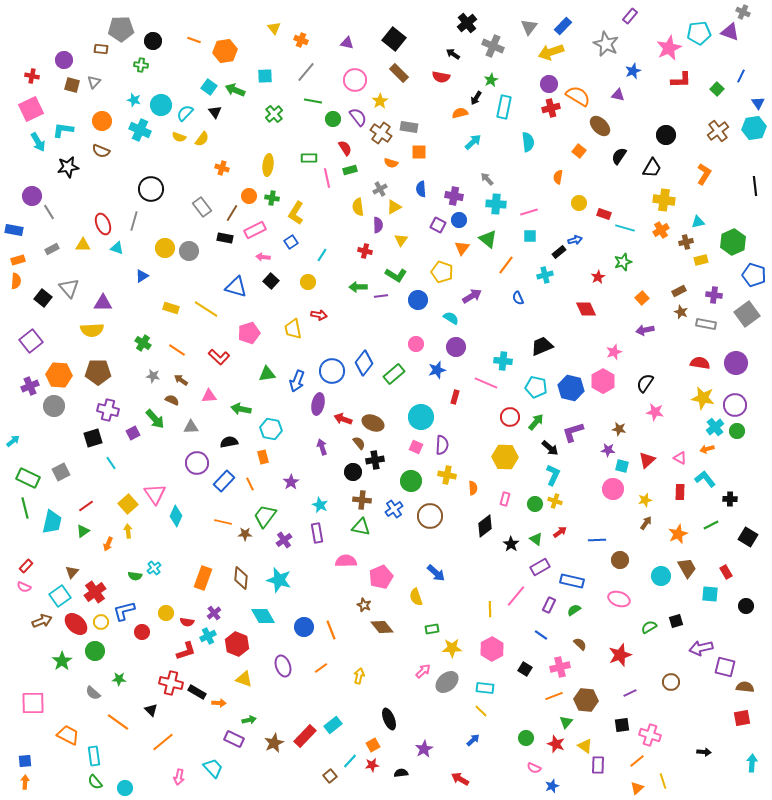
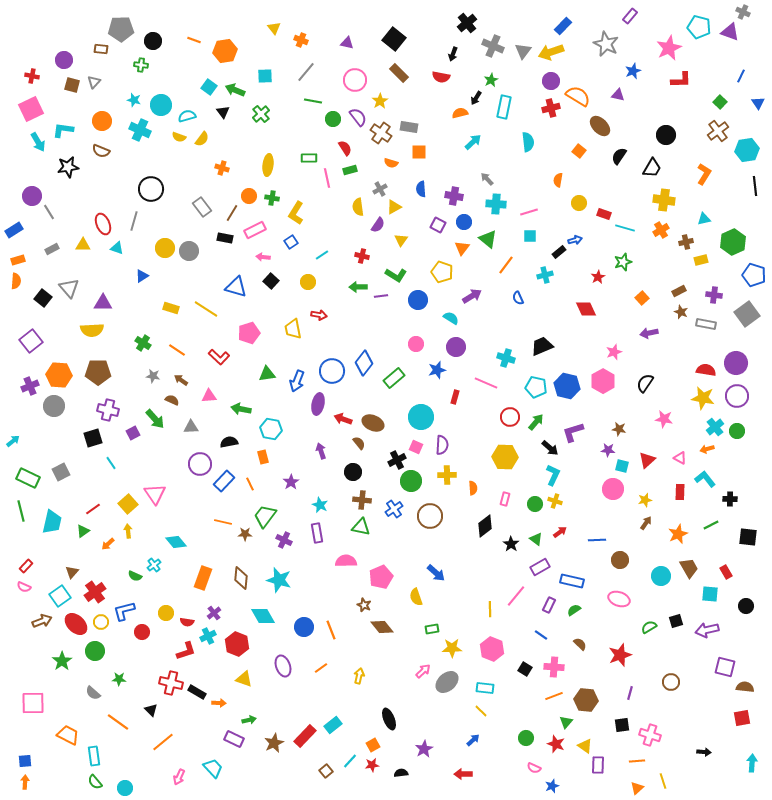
gray triangle at (529, 27): moved 6 px left, 24 px down
cyan pentagon at (699, 33): moved 6 px up; rotated 20 degrees clockwise
black arrow at (453, 54): rotated 104 degrees counterclockwise
purple circle at (549, 84): moved 2 px right, 3 px up
green square at (717, 89): moved 3 px right, 13 px down
black triangle at (215, 112): moved 8 px right
cyan semicircle at (185, 113): moved 2 px right, 3 px down; rotated 30 degrees clockwise
green cross at (274, 114): moved 13 px left
cyan hexagon at (754, 128): moved 7 px left, 22 px down
orange semicircle at (558, 177): moved 3 px down
blue circle at (459, 220): moved 5 px right, 2 px down
cyan triangle at (698, 222): moved 6 px right, 3 px up
purple semicircle at (378, 225): rotated 35 degrees clockwise
blue rectangle at (14, 230): rotated 42 degrees counterclockwise
red cross at (365, 251): moved 3 px left, 5 px down
cyan line at (322, 255): rotated 24 degrees clockwise
purple arrow at (645, 330): moved 4 px right, 3 px down
cyan cross at (503, 361): moved 3 px right, 3 px up; rotated 12 degrees clockwise
red semicircle at (700, 363): moved 6 px right, 7 px down
green rectangle at (394, 374): moved 4 px down
blue hexagon at (571, 388): moved 4 px left, 2 px up
purple circle at (735, 405): moved 2 px right, 9 px up
pink star at (655, 412): moved 9 px right, 7 px down
purple arrow at (322, 447): moved 1 px left, 4 px down
black cross at (375, 460): moved 22 px right; rotated 18 degrees counterclockwise
purple circle at (197, 463): moved 3 px right, 1 px down
yellow cross at (447, 475): rotated 12 degrees counterclockwise
red line at (86, 506): moved 7 px right, 3 px down
green line at (25, 508): moved 4 px left, 3 px down
cyan diamond at (176, 516): moved 26 px down; rotated 65 degrees counterclockwise
black square at (748, 537): rotated 24 degrees counterclockwise
purple cross at (284, 540): rotated 28 degrees counterclockwise
orange arrow at (108, 544): rotated 24 degrees clockwise
cyan cross at (154, 568): moved 3 px up
brown trapezoid at (687, 568): moved 2 px right
green semicircle at (135, 576): rotated 16 degrees clockwise
purple arrow at (701, 648): moved 6 px right, 18 px up
pink hexagon at (492, 649): rotated 10 degrees counterclockwise
pink cross at (560, 667): moved 6 px left; rotated 18 degrees clockwise
purple line at (630, 693): rotated 48 degrees counterclockwise
orange line at (637, 761): rotated 35 degrees clockwise
brown square at (330, 776): moved 4 px left, 5 px up
pink arrow at (179, 777): rotated 14 degrees clockwise
red arrow at (460, 779): moved 3 px right, 5 px up; rotated 30 degrees counterclockwise
